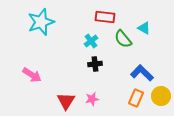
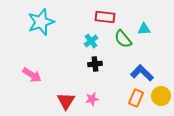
cyan triangle: moved 1 px down; rotated 32 degrees counterclockwise
